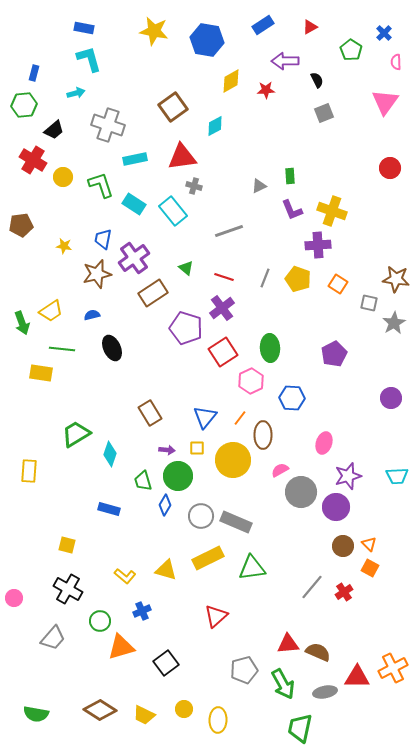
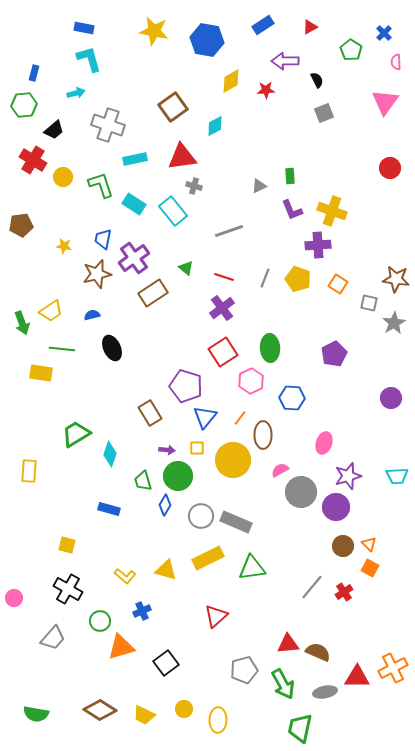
purple pentagon at (186, 328): moved 58 px down
